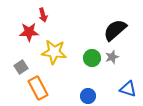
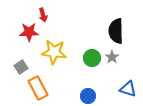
black semicircle: moved 1 px right, 1 px down; rotated 50 degrees counterclockwise
gray star: rotated 16 degrees counterclockwise
